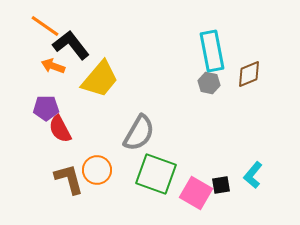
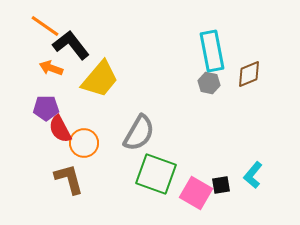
orange arrow: moved 2 px left, 2 px down
orange circle: moved 13 px left, 27 px up
